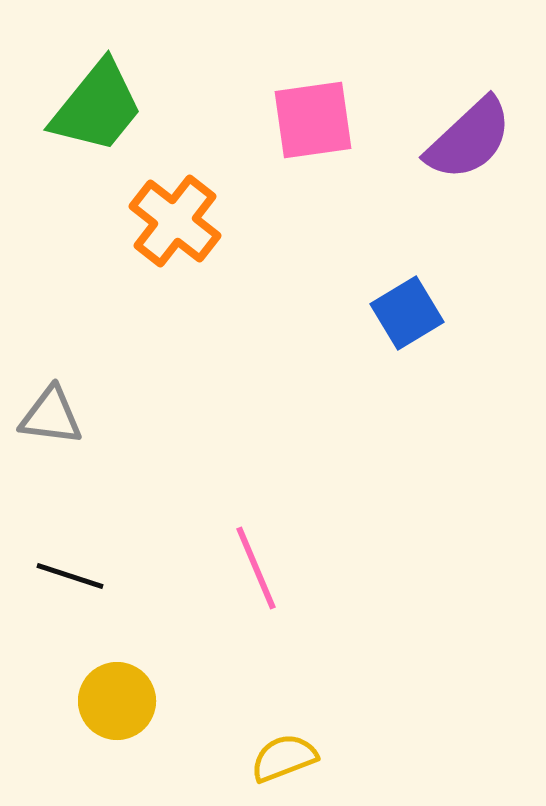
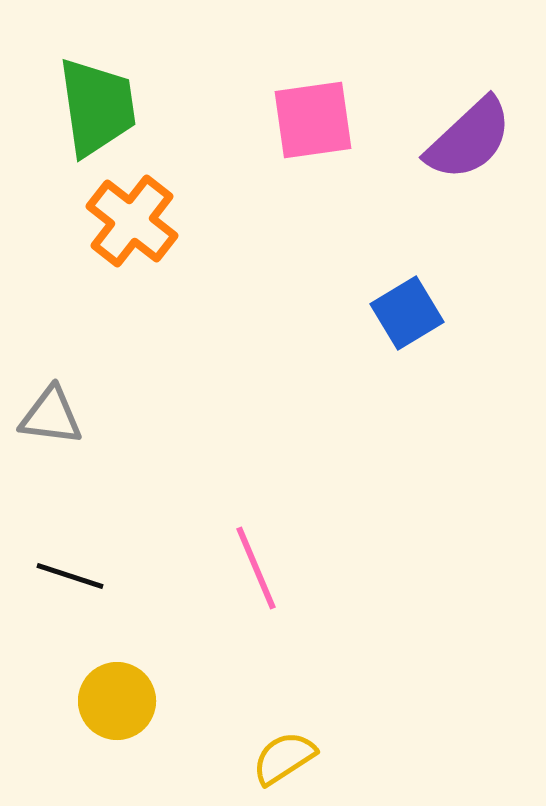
green trapezoid: rotated 47 degrees counterclockwise
orange cross: moved 43 px left
yellow semicircle: rotated 12 degrees counterclockwise
